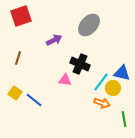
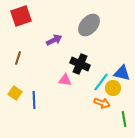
blue line: rotated 48 degrees clockwise
